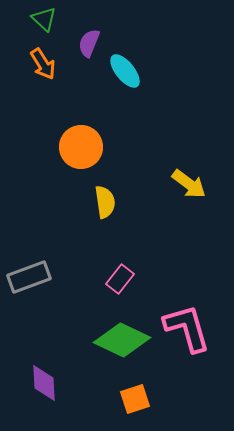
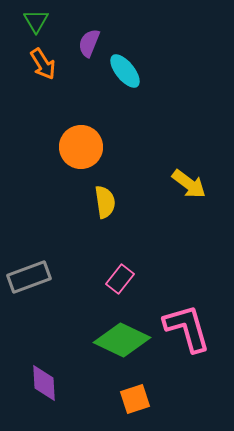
green triangle: moved 8 px left, 2 px down; rotated 16 degrees clockwise
